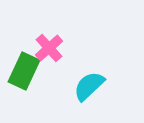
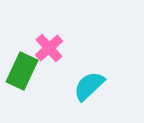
green rectangle: moved 2 px left
